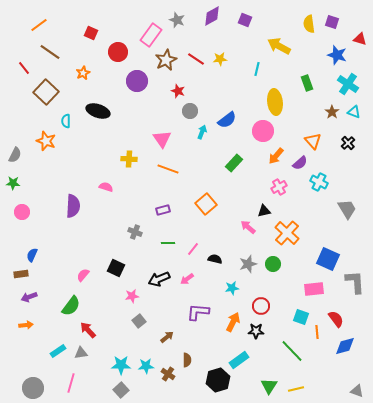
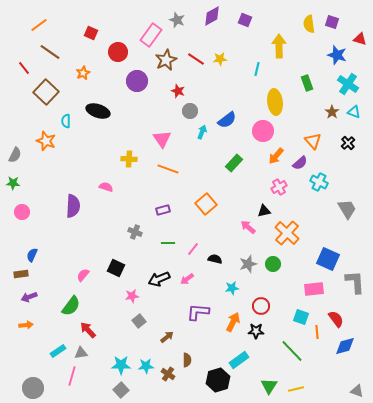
yellow arrow at (279, 46): rotated 60 degrees clockwise
pink line at (71, 383): moved 1 px right, 7 px up
